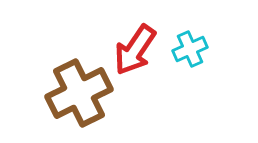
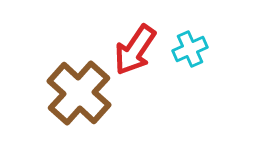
brown cross: rotated 22 degrees counterclockwise
